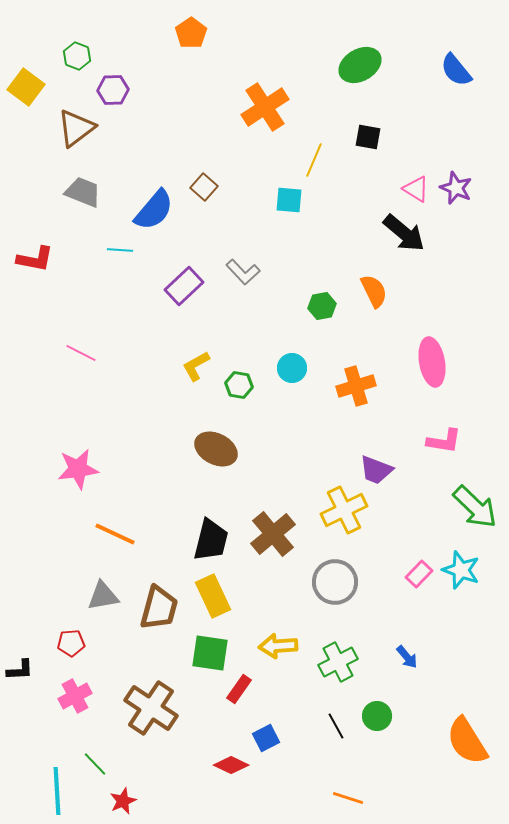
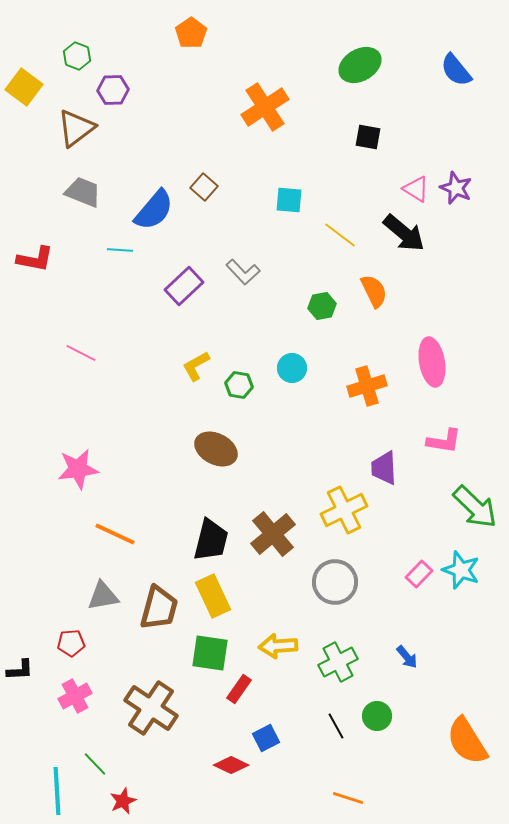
yellow square at (26, 87): moved 2 px left
yellow line at (314, 160): moved 26 px right, 75 px down; rotated 76 degrees counterclockwise
orange cross at (356, 386): moved 11 px right
purple trapezoid at (376, 470): moved 8 px right, 2 px up; rotated 66 degrees clockwise
